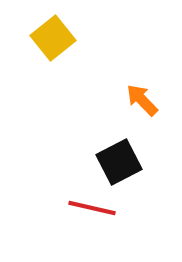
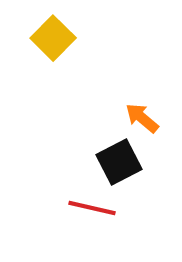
yellow square: rotated 6 degrees counterclockwise
orange arrow: moved 18 px down; rotated 6 degrees counterclockwise
